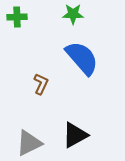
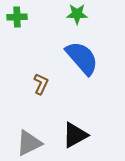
green star: moved 4 px right
